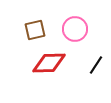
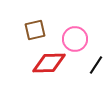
pink circle: moved 10 px down
